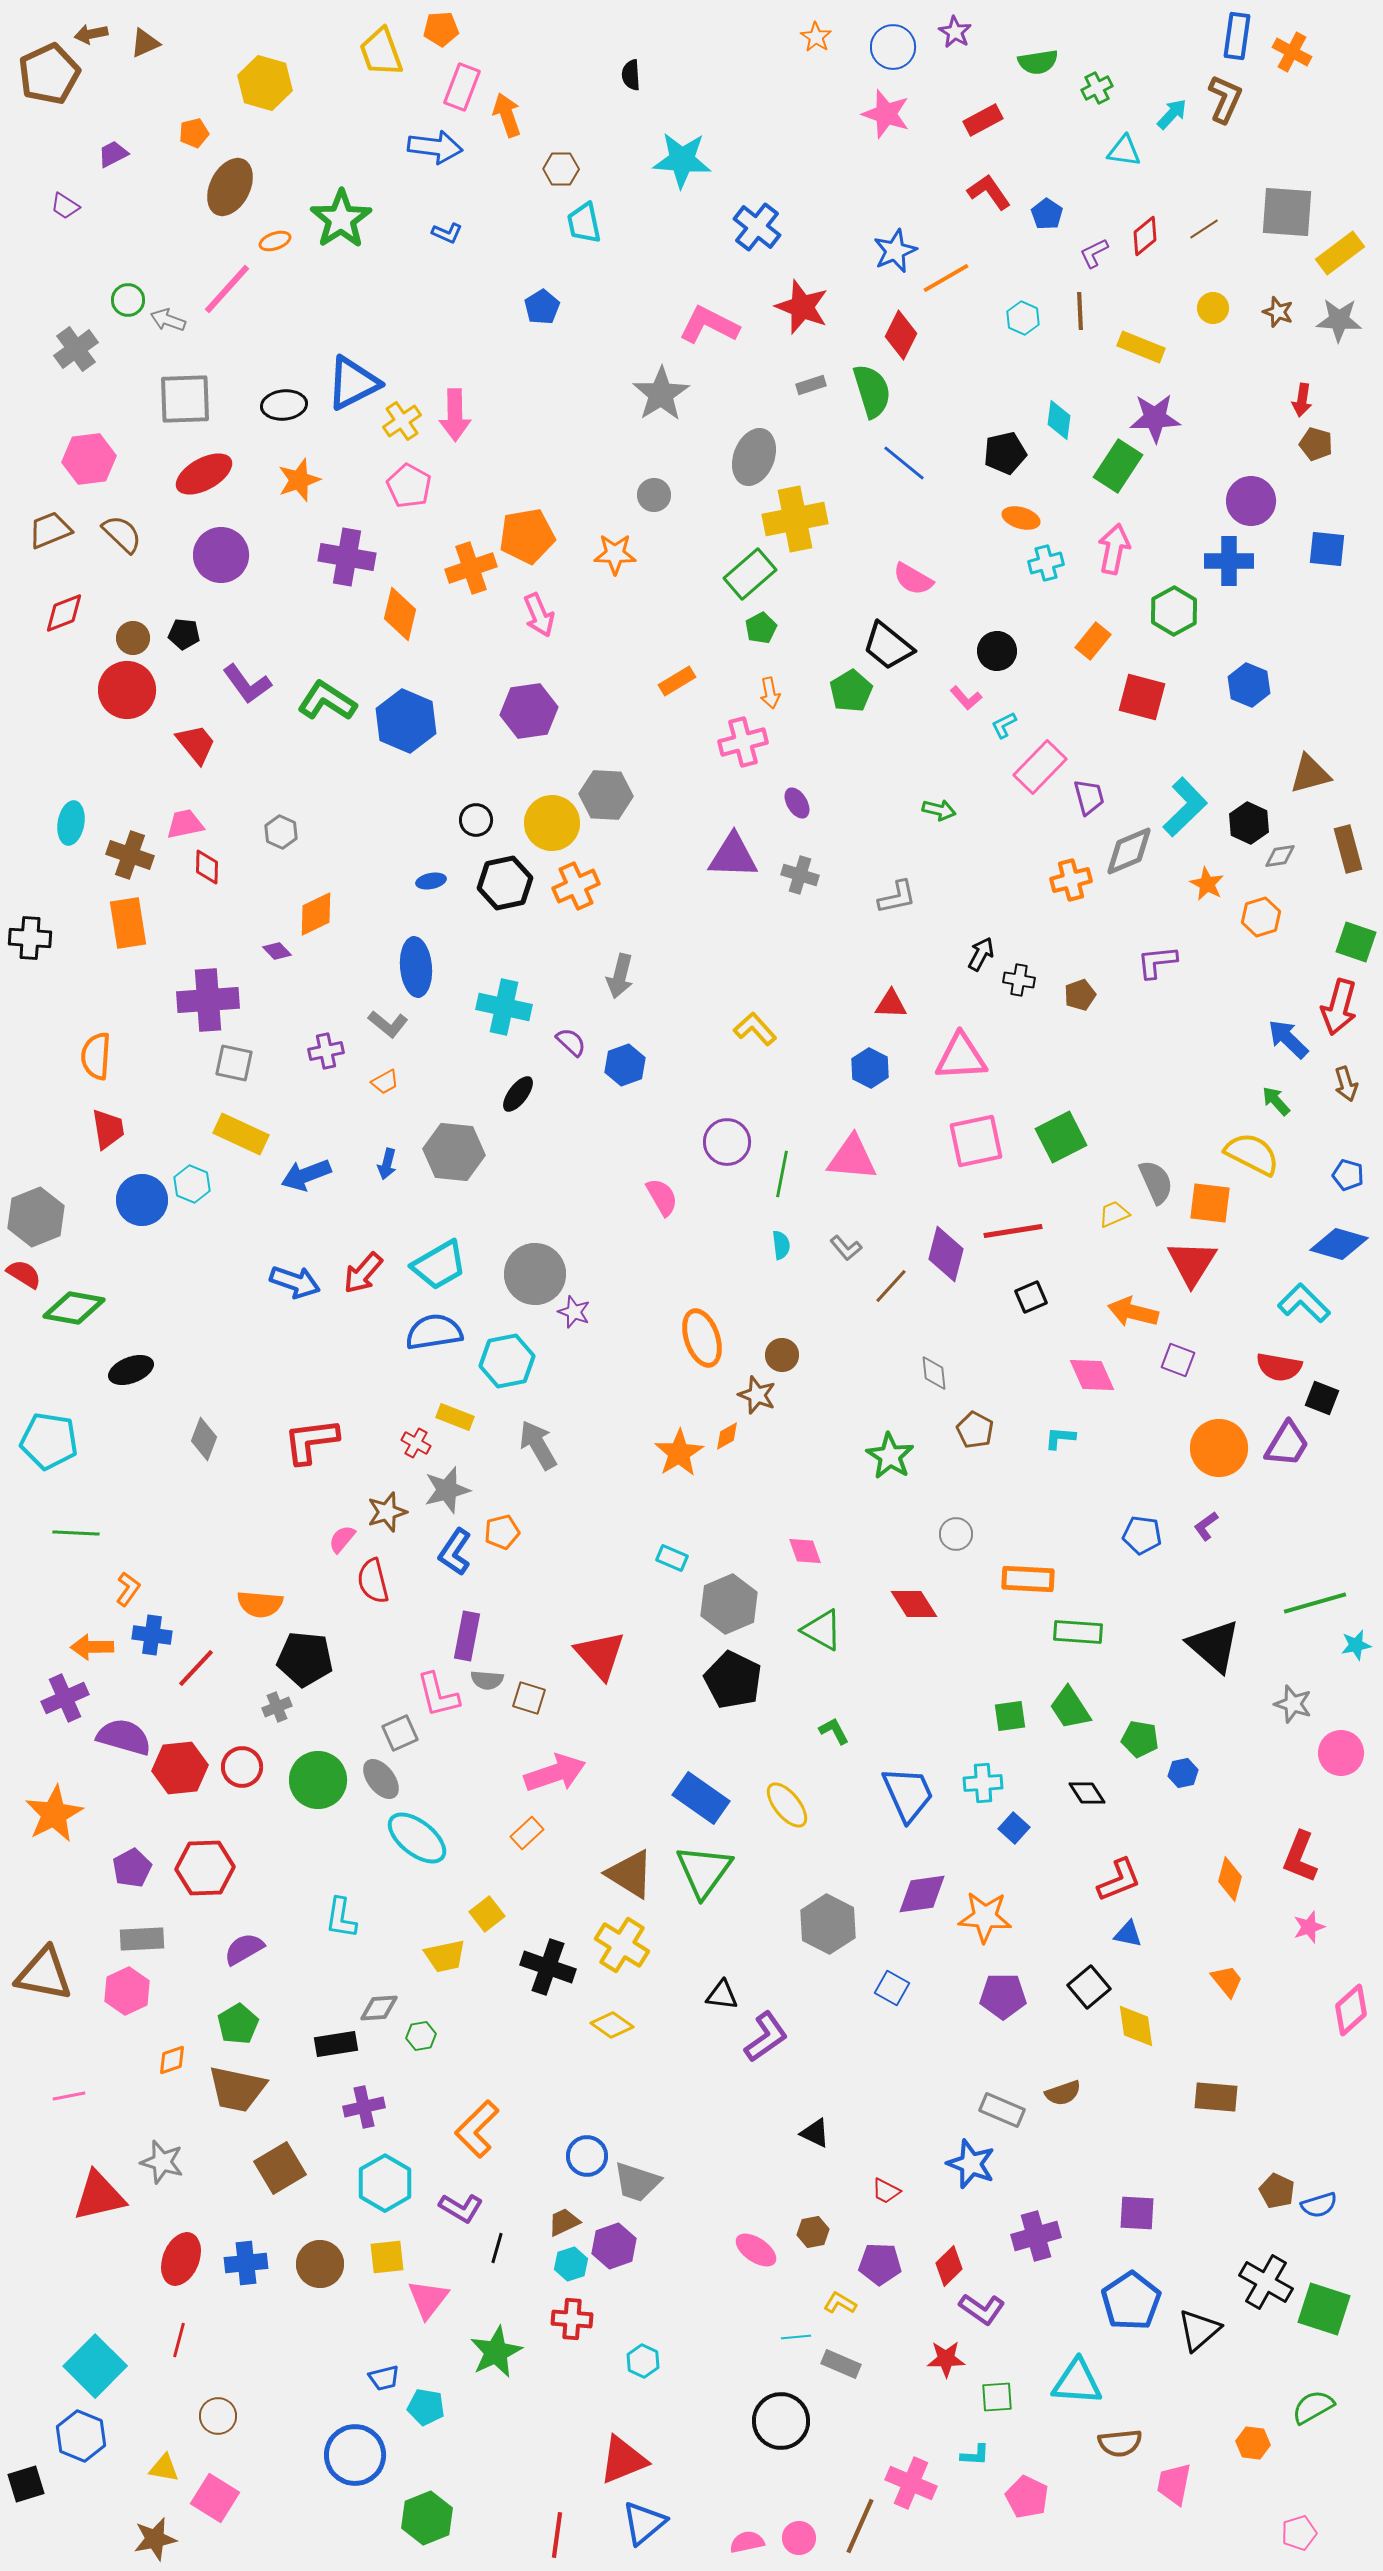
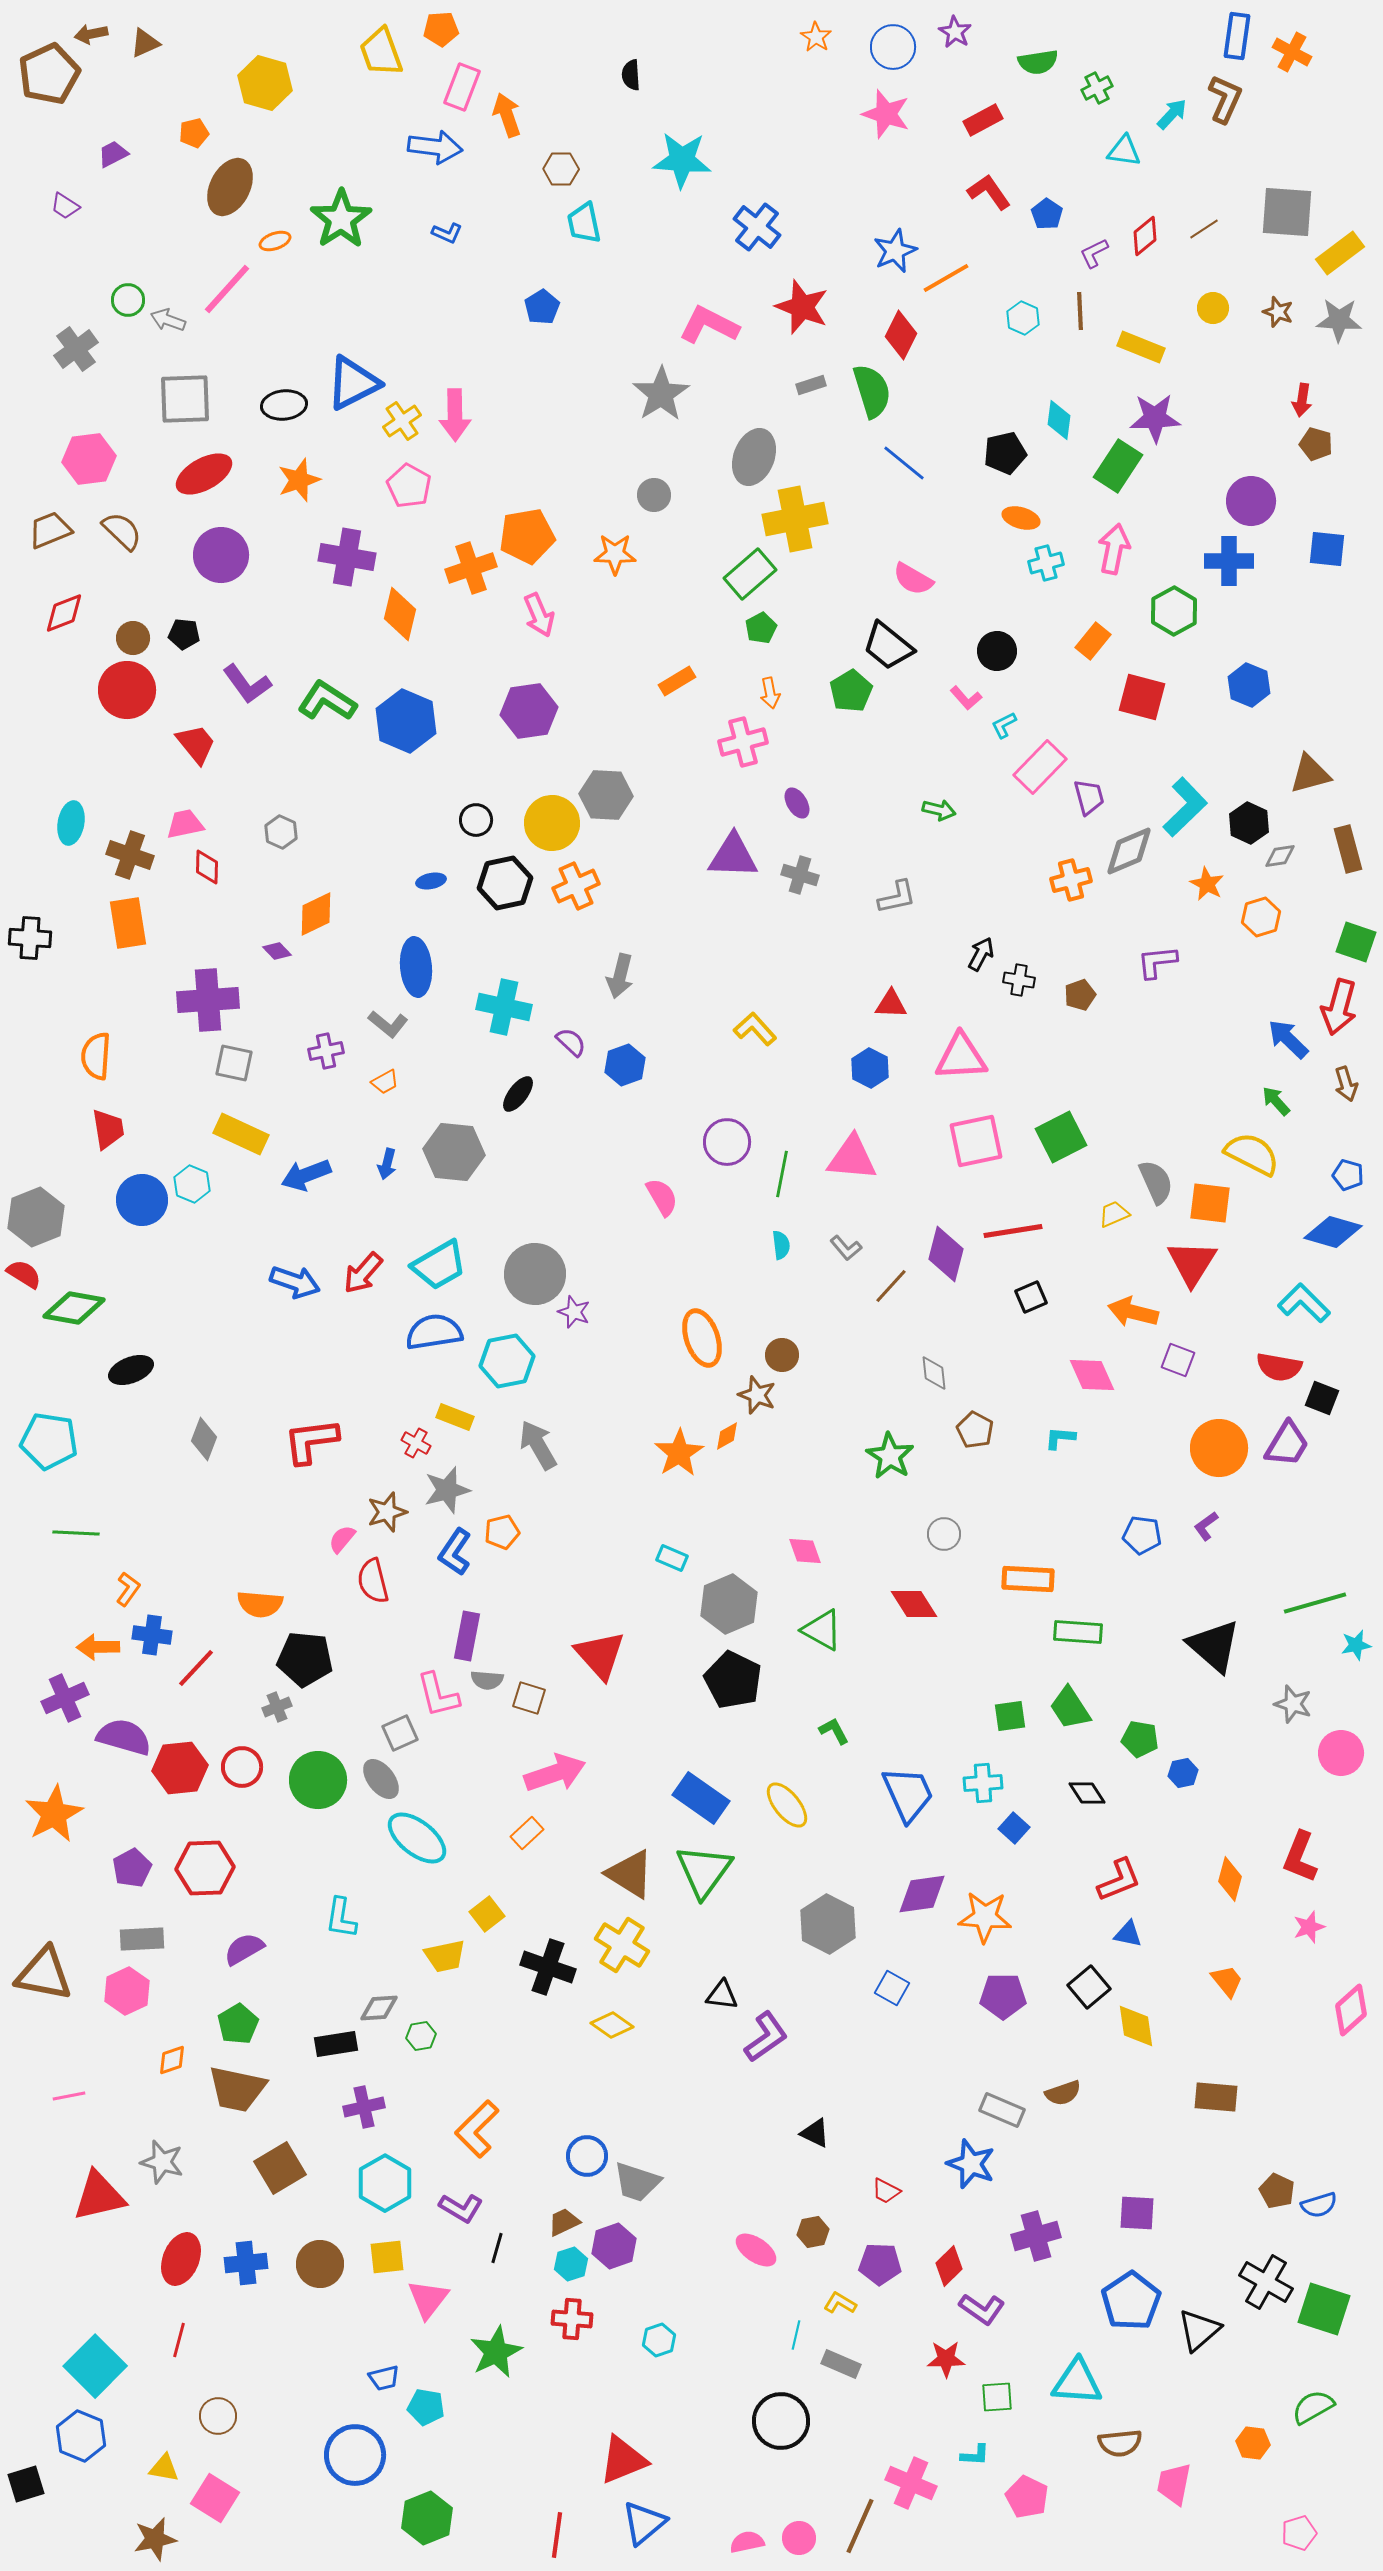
brown semicircle at (122, 534): moved 3 px up
blue diamond at (1339, 1244): moved 6 px left, 12 px up
gray circle at (956, 1534): moved 12 px left
orange arrow at (92, 1647): moved 6 px right
cyan line at (796, 2337): moved 2 px up; rotated 72 degrees counterclockwise
cyan hexagon at (643, 2361): moved 16 px right, 21 px up; rotated 16 degrees clockwise
